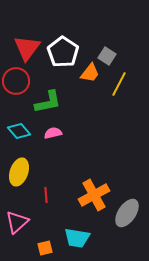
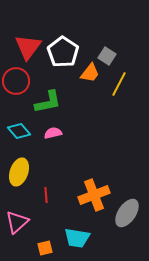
red triangle: moved 1 px right, 1 px up
orange cross: rotated 8 degrees clockwise
